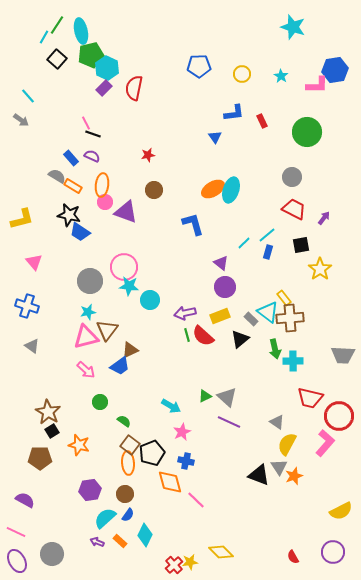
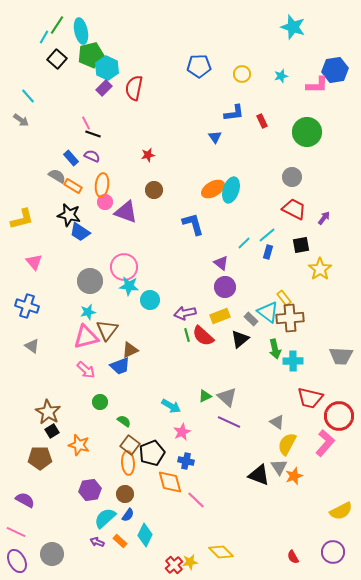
cyan star at (281, 76): rotated 24 degrees clockwise
gray trapezoid at (343, 355): moved 2 px left, 1 px down
blue trapezoid at (120, 366): rotated 15 degrees clockwise
